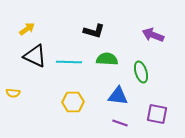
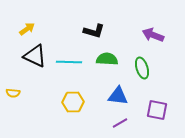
green ellipse: moved 1 px right, 4 px up
purple square: moved 4 px up
purple line: rotated 49 degrees counterclockwise
